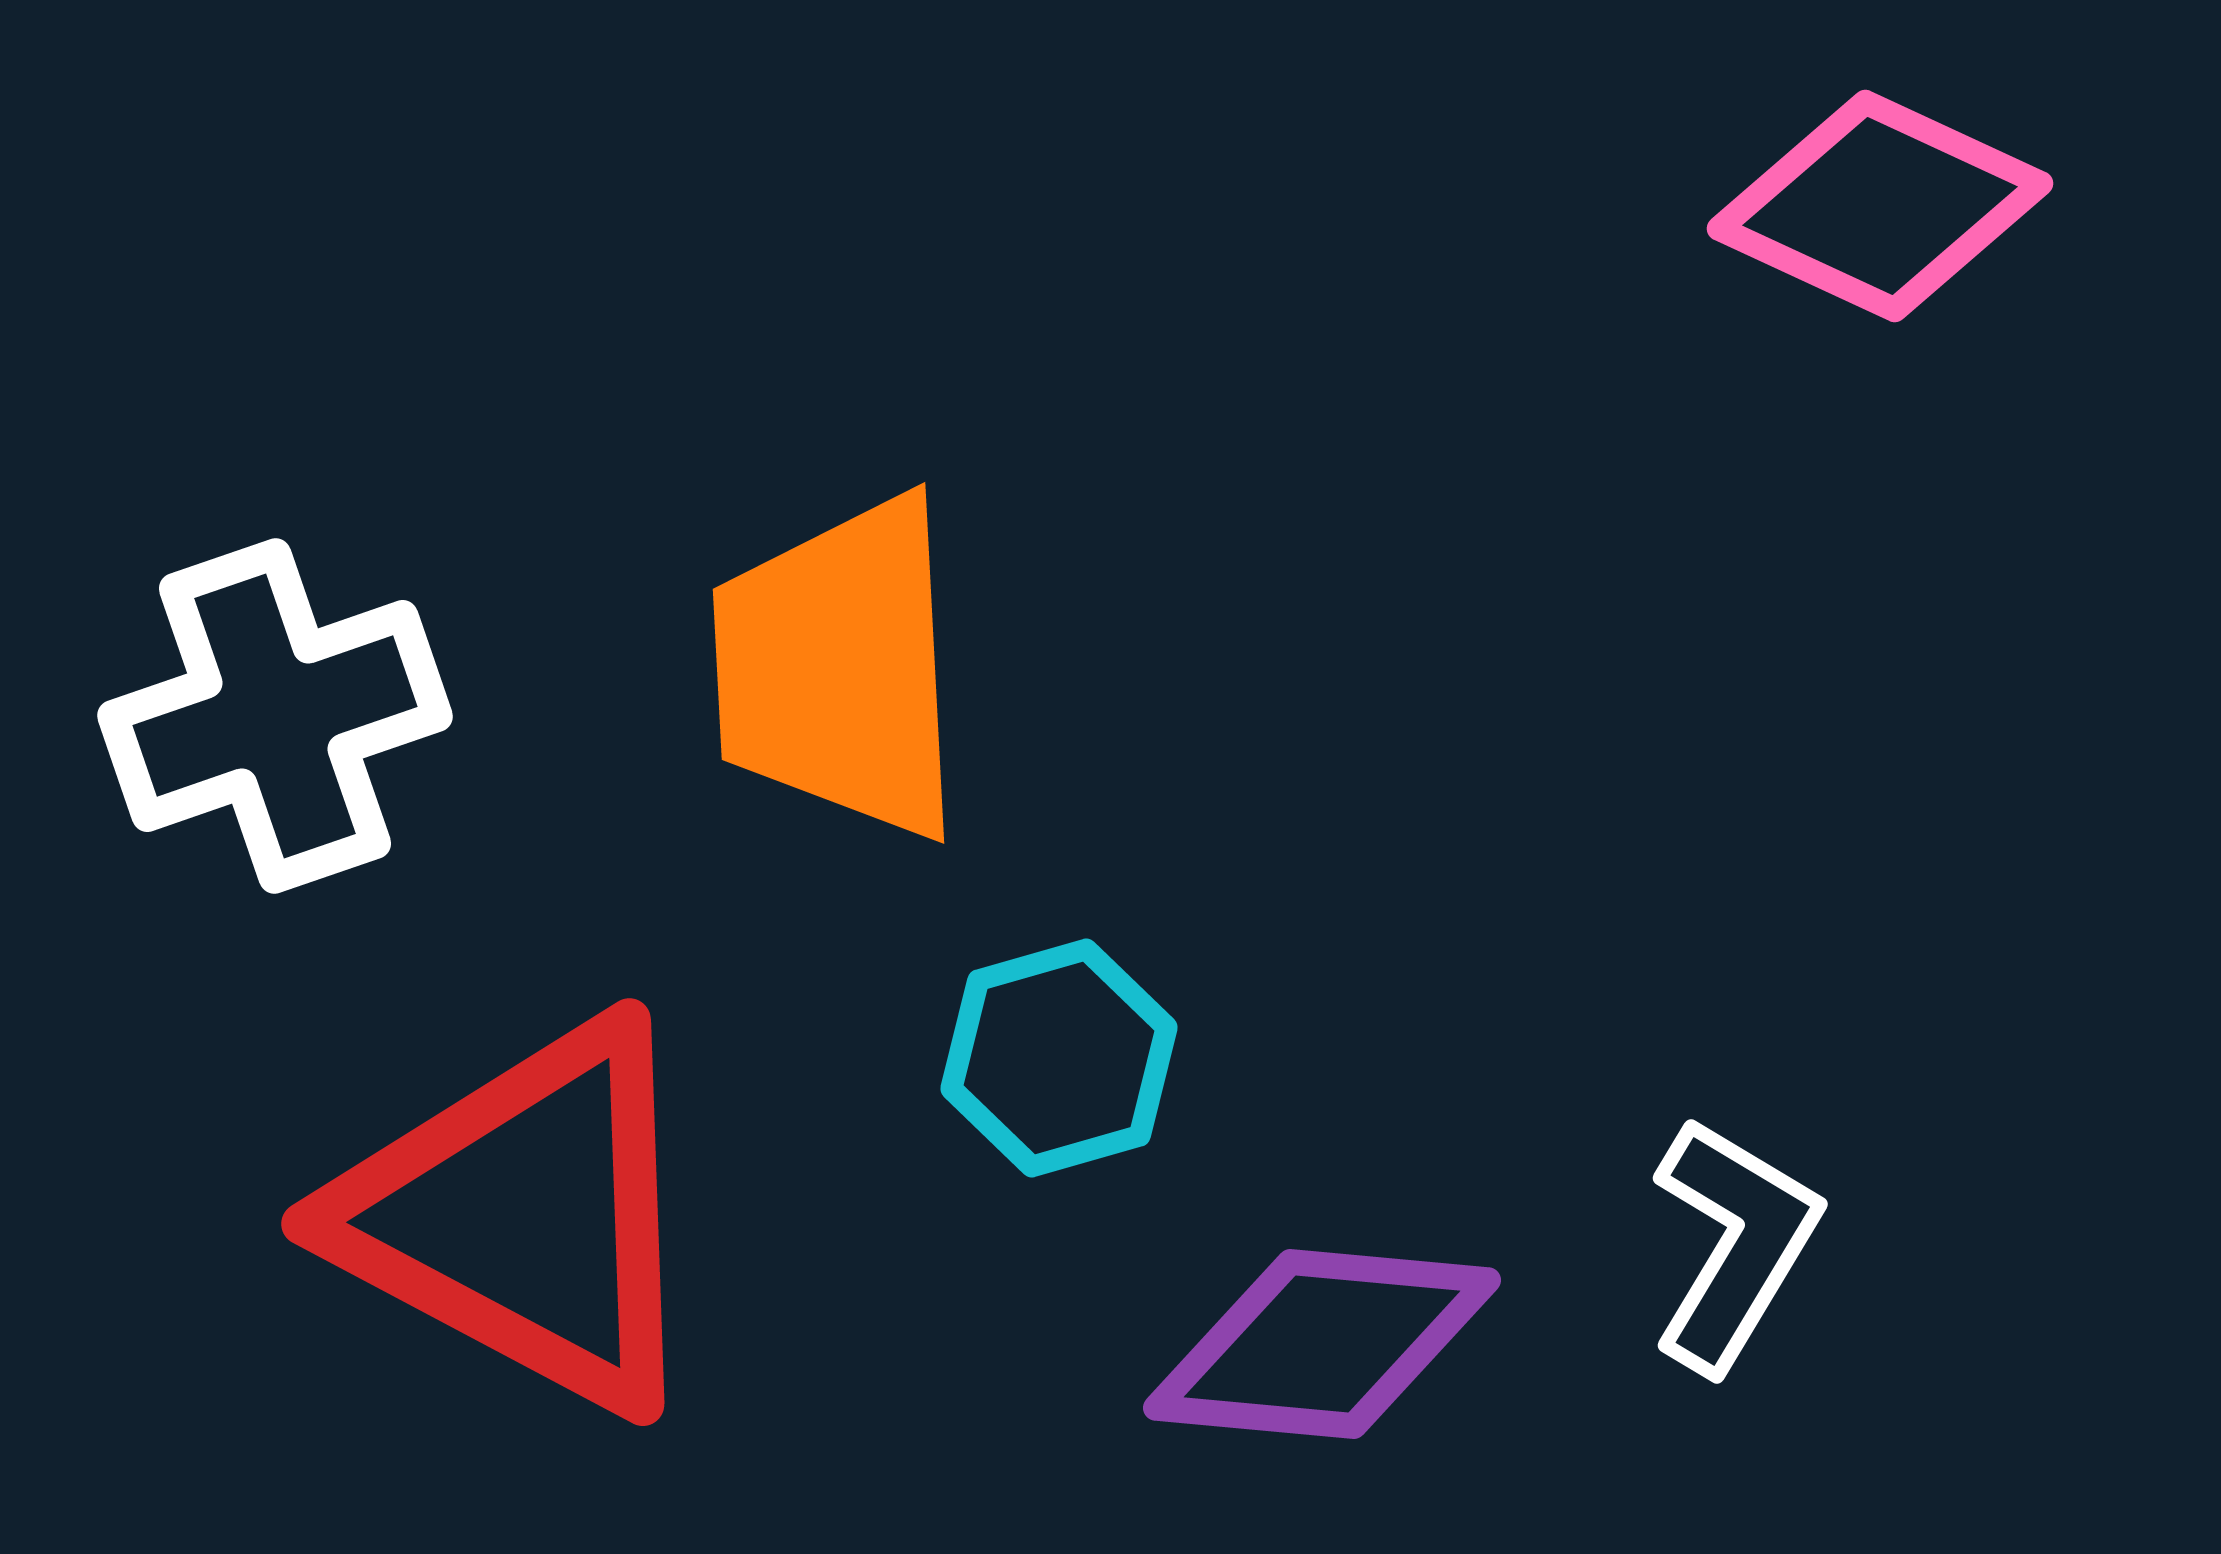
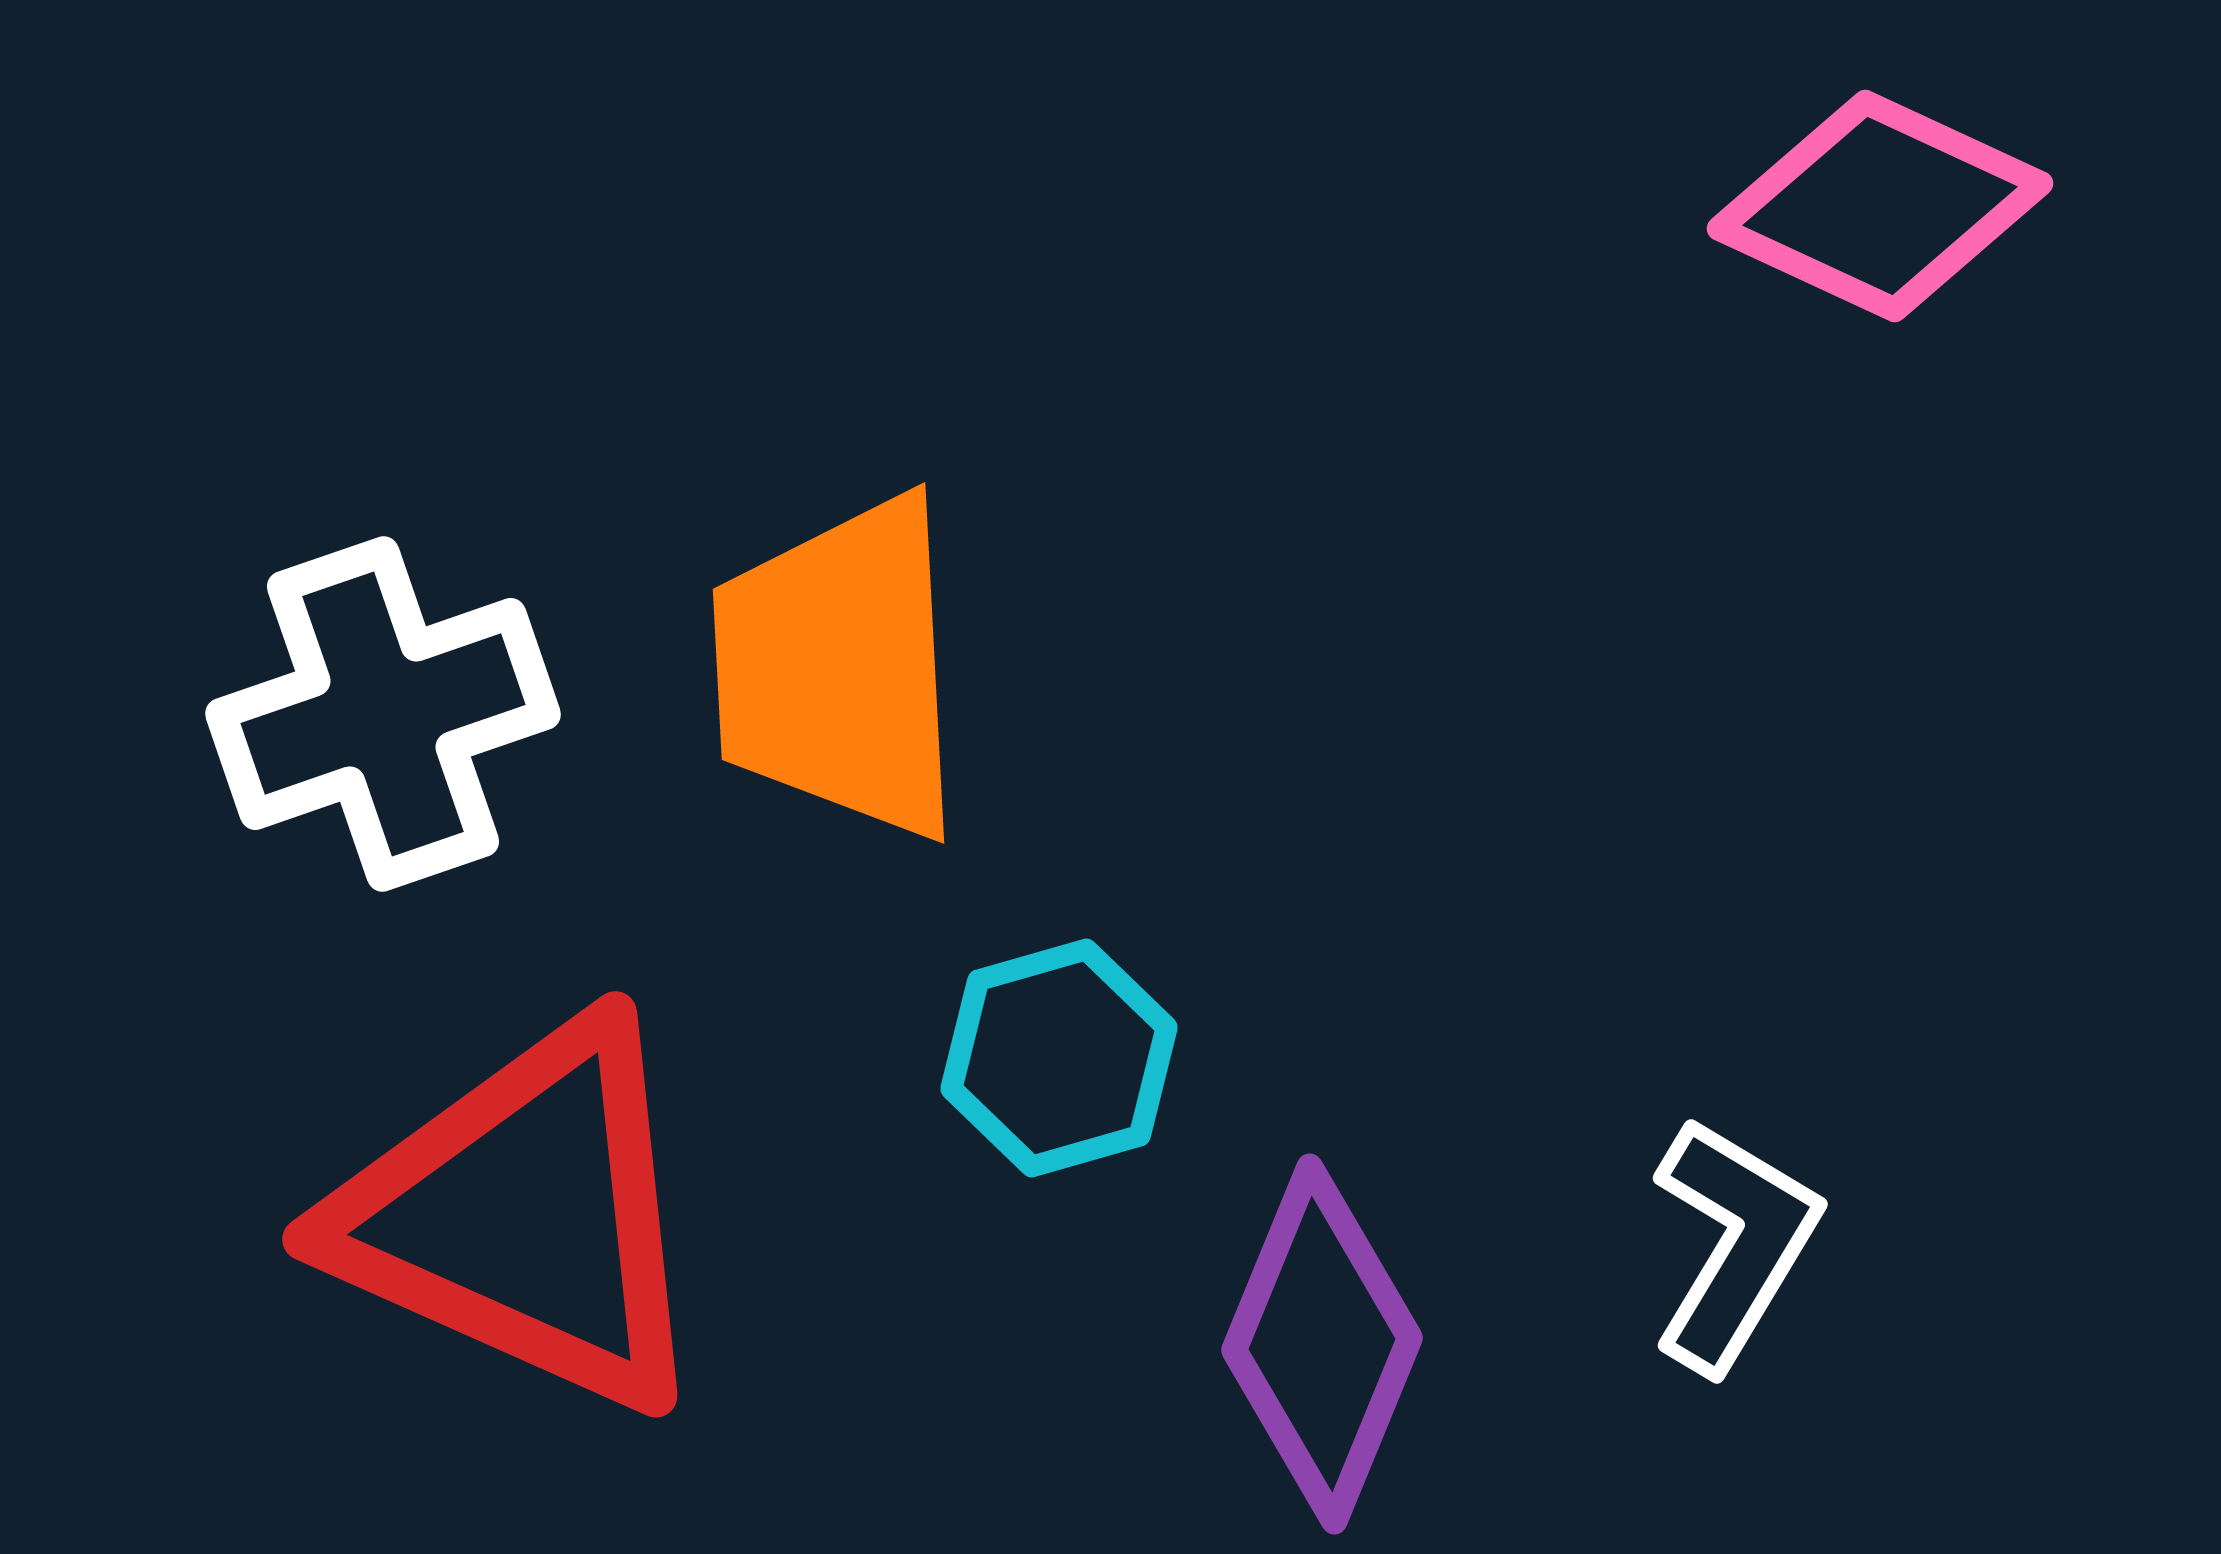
white cross: moved 108 px right, 2 px up
red triangle: rotated 4 degrees counterclockwise
purple diamond: rotated 73 degrees counterclockwise
